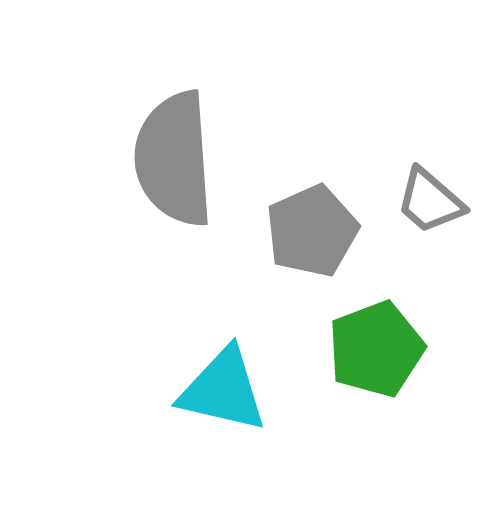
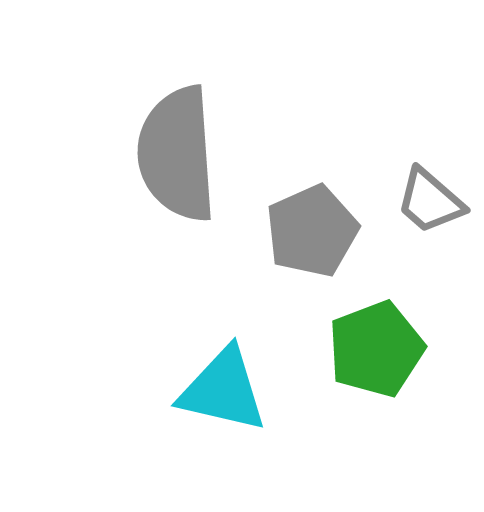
gray semicircle: moved 3 px right, 5 px up
